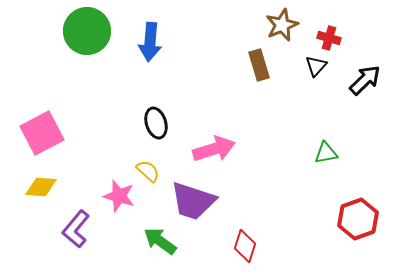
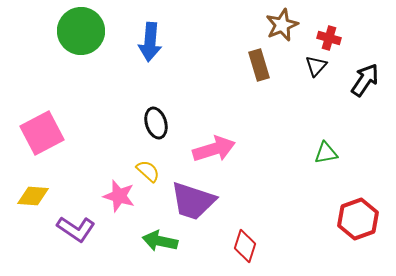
green circle: moved 6 px left
black arrow: rotated 12 degrees counterclockwise
yellow diamond: moved 8 px left, 9 px down
purple L-shape: rotated 96 degrees counterclockwise
green arrow: rotated 24 degrees counterclockwise
